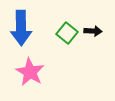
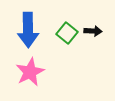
blue arrow: moved 7 px right, 2 px down
pink star: rotated 16 degrees clockwise
